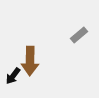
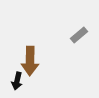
black arrow: moved 4 px right, 5 px down; rotated 24 degrees counterclockwise
